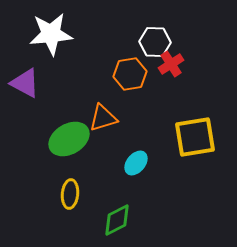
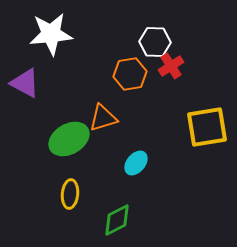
red cross: moved 2 px down
yellow square: moved 12 px right, 10 px up
